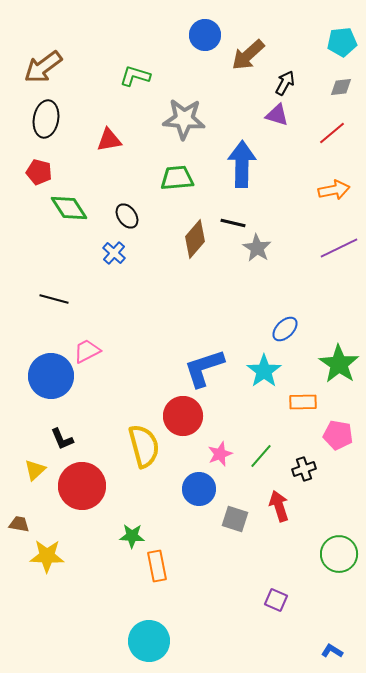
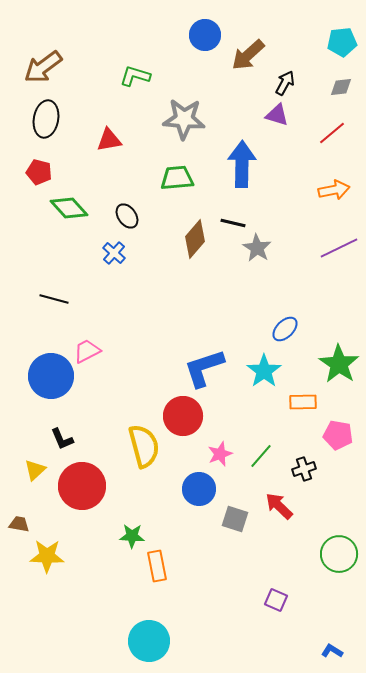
green diamond at (69, 208): rotated 9 degrees counterclockwise
red arrow at (279, 506): rotated 28 degrees counterclockwise
